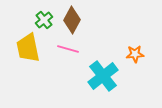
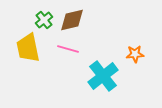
brown diamond: rotated 48 degrees clockwise
